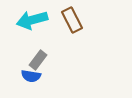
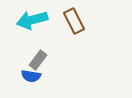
brown rectangle: moved 2 px right, 1 px down
